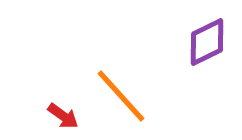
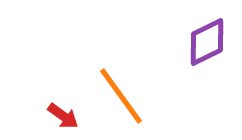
orange line: rotated 6 degrees clockwise
